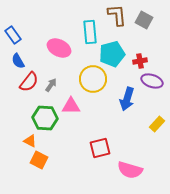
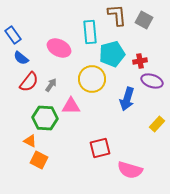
blue semicircle: moved 3 px right, 3 px up; rotated 21 degrees counterclockwise
yellow circle: moved 1 px left
